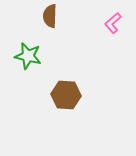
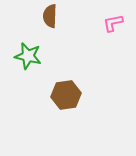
pink L-shape: rotated 30 degrees clockwise
brown hexagon: rotated 12 degrees counterclockwise
